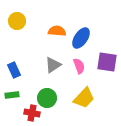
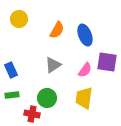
yellow circle: moved 2 px right, 2 px up
orange semicircle: moved 1 px up; rotated 114 degrees clockwise
blue ellipse: moved 4 px right, 3 px up; rotated 55 degrees counterclockwise
pink semicircle: moved 6 px right, 4 px down; rotated 56 degrees clockwise
blue rectangle: moved 3 px left
yellow trapezoid: rotated 145 degrees clockwise
red cross: moved 1 px down
